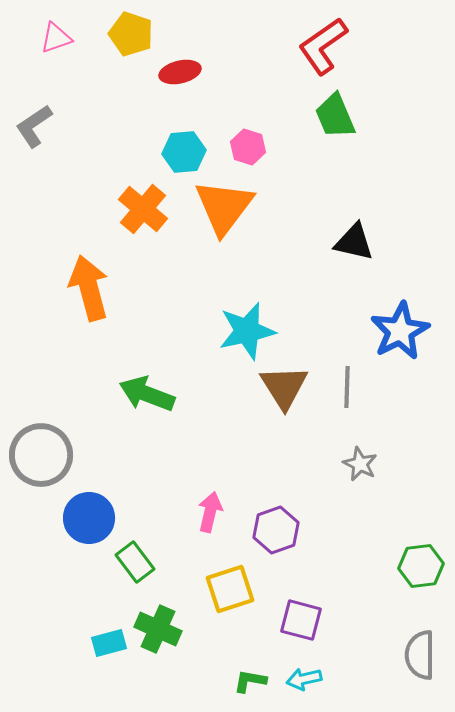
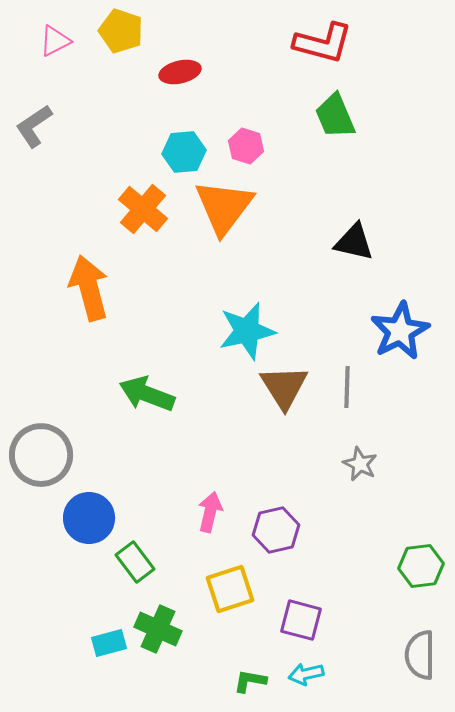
yellow pentagon: moved 10 px left, 3 px up
pink triangle: moved 1 px left, 3 px down; rotated 8 degrees counterclockwise
red L-shape: moved 3 px up; rotated 130 degrees counterclockwise
pink hexagon: moved 2 px left, 1 px up
purple hexagon: rotated 6 degrees clockwise
cyan arrow: moved 2 px right, 5 px up
